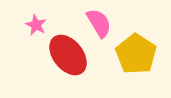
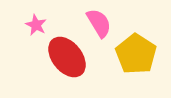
red ellipse: moved 1 px left, 2 px down
